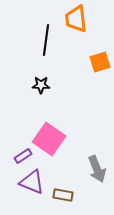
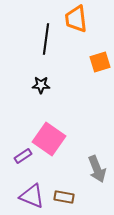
black line: moved 1 px up
purple triangle: moved 14 px down
brown rectangle: moved 1 px right, 2 px down
